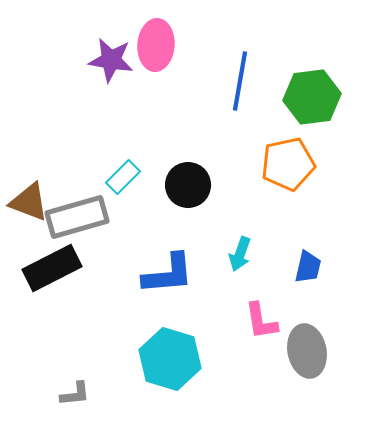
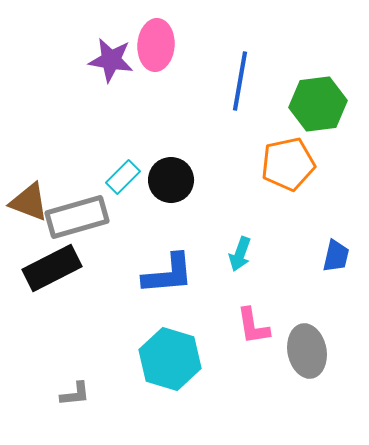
green hexagon: moved 6 px right, 7 px down
black circle: moved 17 px left, 5 px up
blue trapezoid: moved 28 px right, 11 px up
pink L-shape: moved 8 px left, 5 px down
